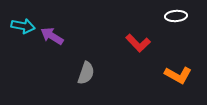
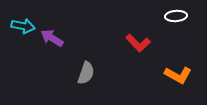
purple arrow: moved 2 px down
